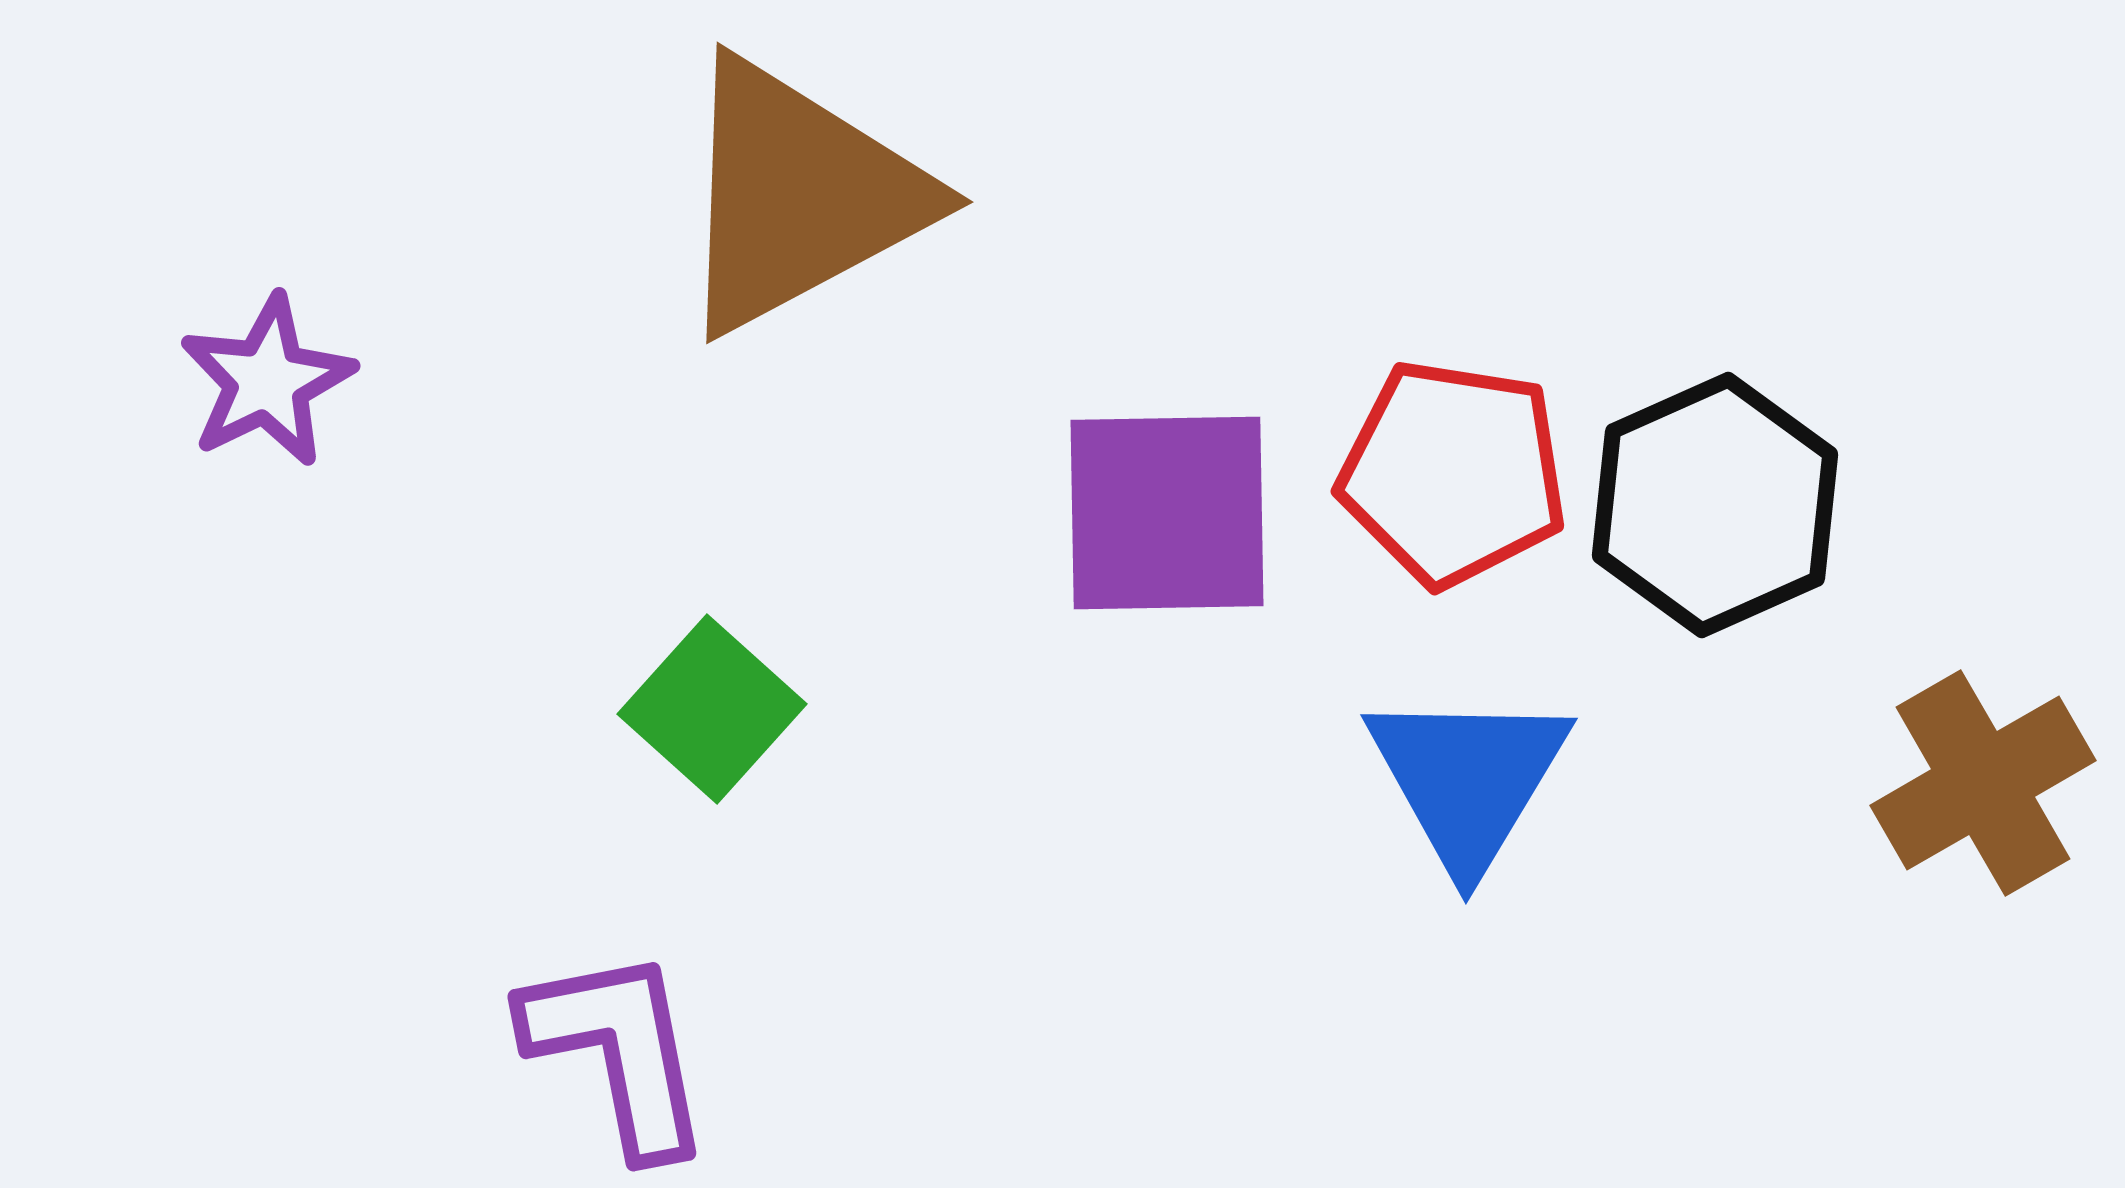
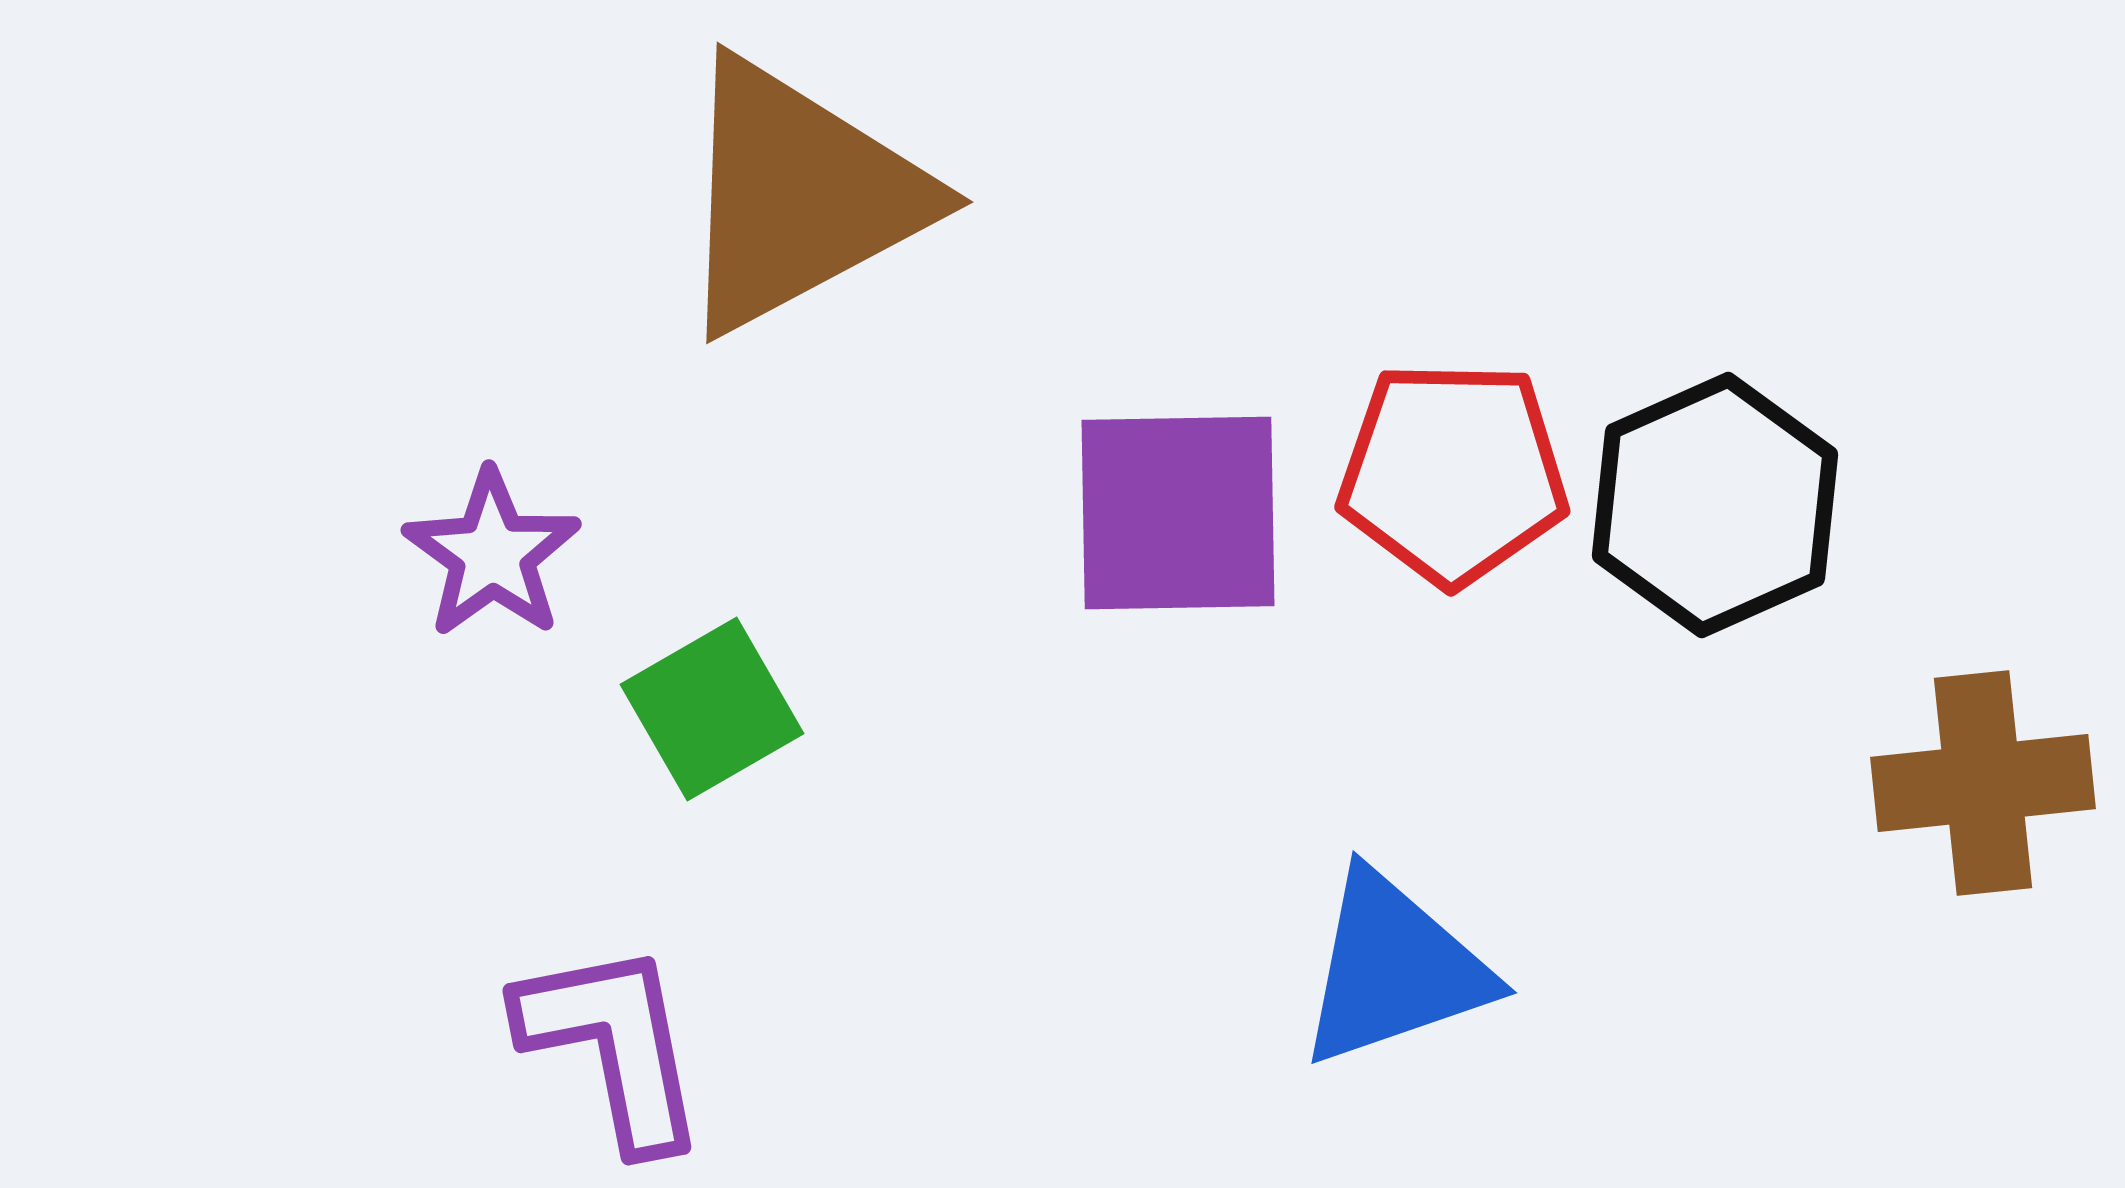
purple star: moved 225 px right, 173 px down; rotated 10 degrees counterclockwise
red pentagon: rotated 8 degrees counterclockwise
purple square: moved 11 px right
green square: rotated 18 degrees clockwise
blue triangle: moved 74 px left, 190 px down; rotated 40 degrees clockwise
brown cross: rotated 24 degrees clockwise
purple L-shape: moved 5 px left, 6 px up
